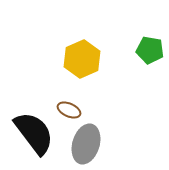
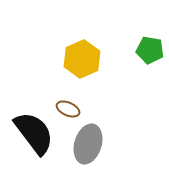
brown ellipse: moved 1 px left, 1 px up
gray ellipse: moved 2 px right
